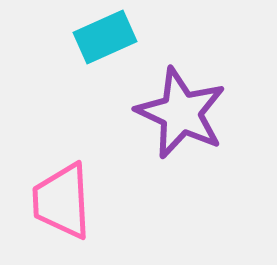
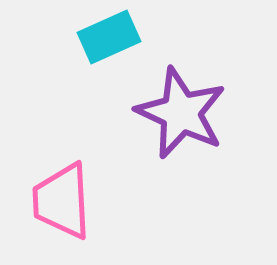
cyan rectangle: moved 4 px right
